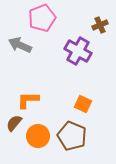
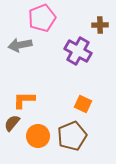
brown cross: rotated 21 degrees clockwise
gray arrow: rotated 35 degrees counterclockwise
orange L-shape: moved 4 px left
brown semicircle: moved 2 px left
brown pentagon: rotated 28 degrees clockwise
